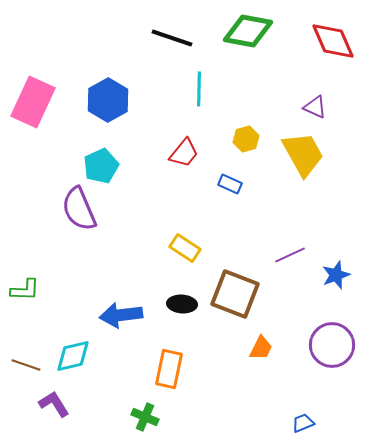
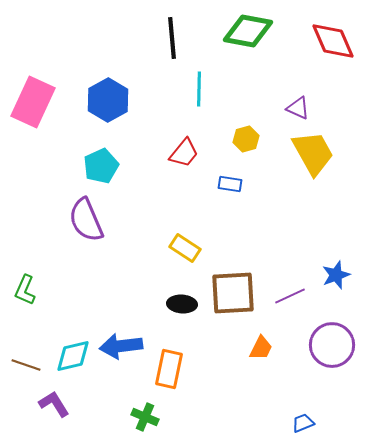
black line: rotated 66 degrees clockwise
purple triangle: moved 17 px left, 1 px down
yellow trapezoid: moved 10 px right, 1 px up
blue rectangle: rotated 15 degrees counterclockwise
purple semicircle: moved 7 px right, 11 px down
purple line: moved 41 px down
green L-shape: rotated 112 degrees clockwise
brown square: moved 2 px left, 1 px up; rotated 24 degrees counterclockwise
blue arrow: moved 31 px down
